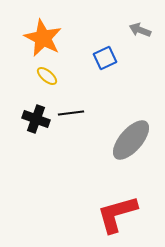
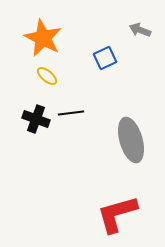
gray ellipse: rotated 57 degrees counterclockwise
